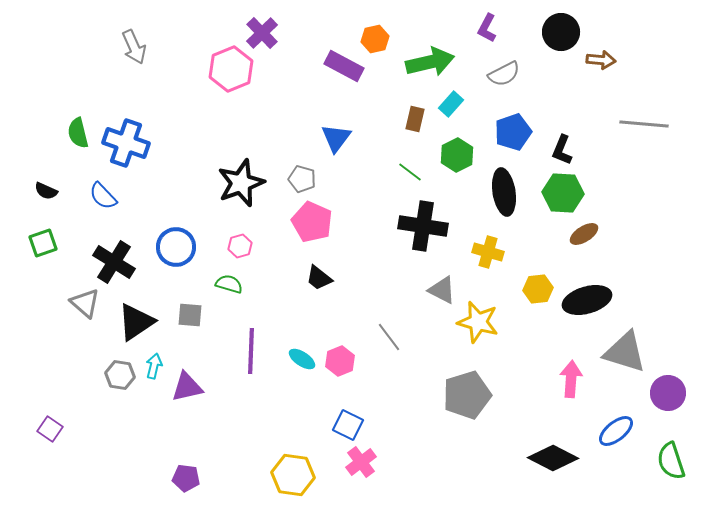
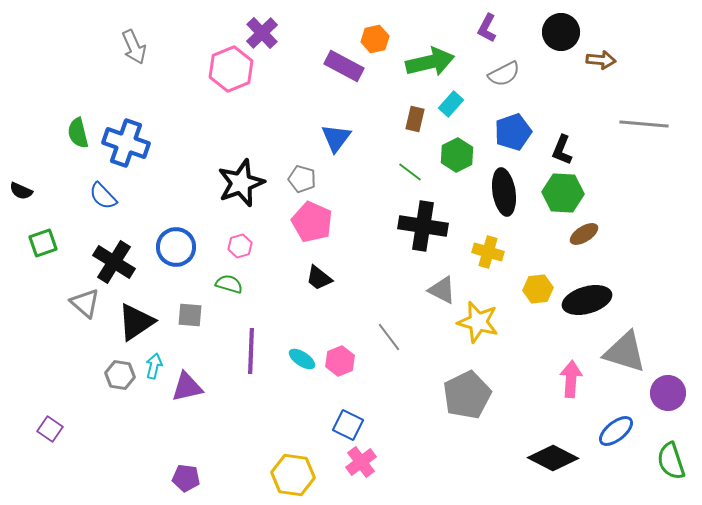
black semicircle at (46, 191): moved 25 px left
gray pentagon at (467, 395): rotated 9 degrees counterclockwise
